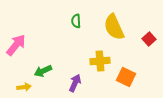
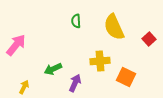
green arrow: moved 10 px right, 2 px up
yellow arrow: rotated 56 degrees counterclockwise
